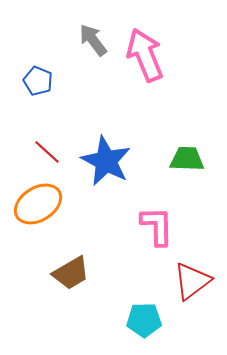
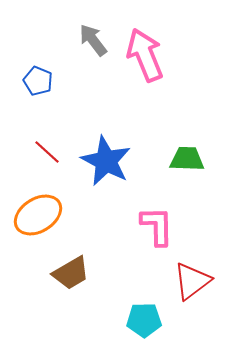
orange ellipse: moved 11 px down
